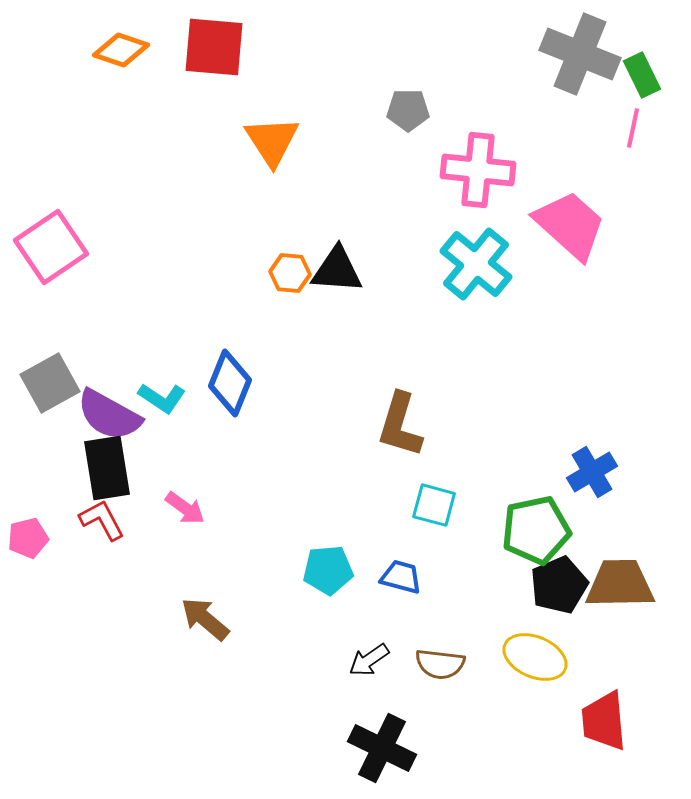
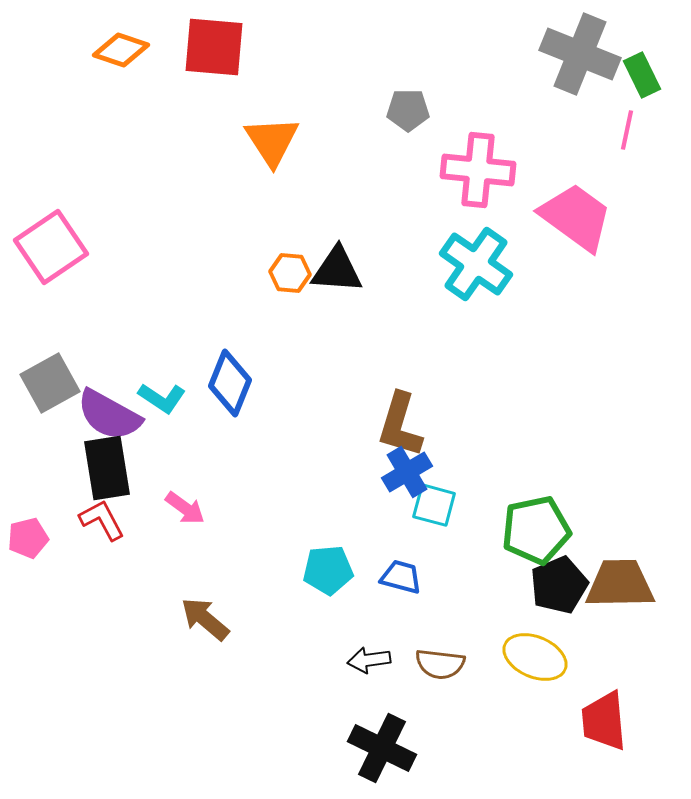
pink line: moved 6 px left, 2 px down
pink trapezoid: moved 6 px right, 8 px up; rotated 6 degrees counterclockwise
cyan cross: rotated 4 degrees counterclockwise
blue cross: moved 185 px left
black arrow: rotated 27 degrees clockwise
